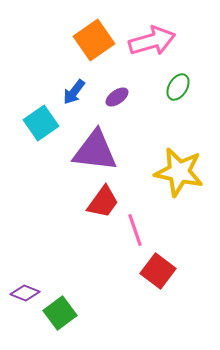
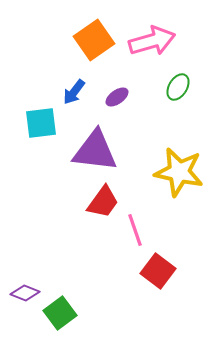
cyan square: rotated 28 degrees clockwise
